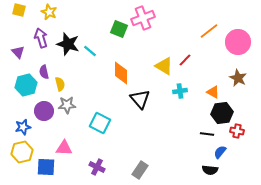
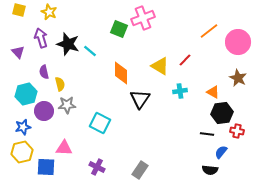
yellow triangle: moved 4 px left
cyan hexagon: moved 9 px down
black triangle: rotated 15 degrees clockwise
blue semicircle: moved 1 px right
